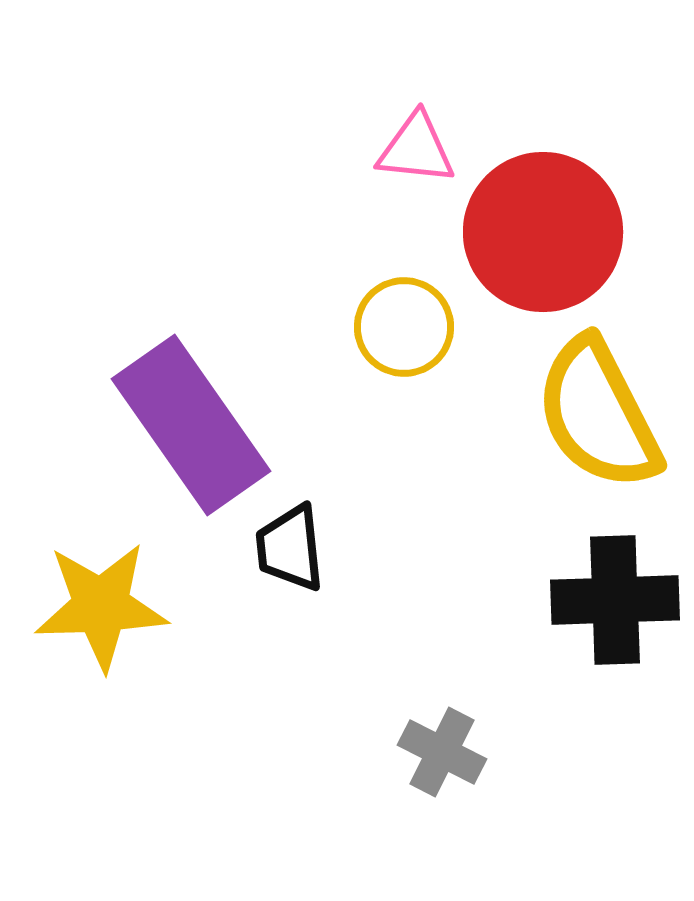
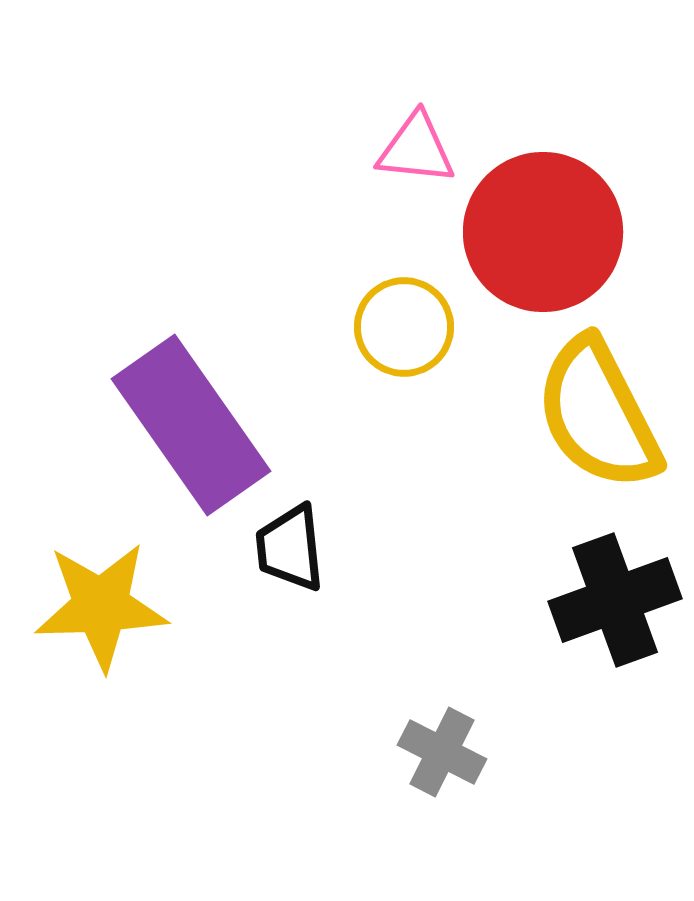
black cross: rotated 18 degrees counterclockwise
